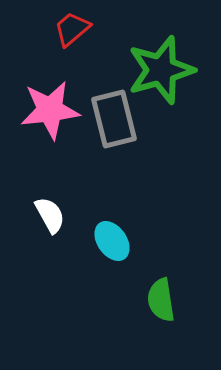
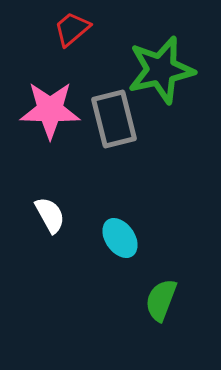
green star: rotated 4 degrees clockwise
pink star: rotated 8 degrees clockwise
cyan ellipse: moved 8 px right, 3 px up
green semicircle: rotated 30 degrees clockwise
